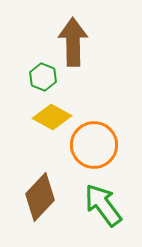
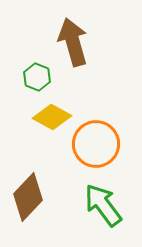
brown arrow: rotated 15 degrees counterclockwise
green hexagon: moved 6 px left
orange circle: moved 2 px right, 1 px up
brown diamond: moved 12 px left
